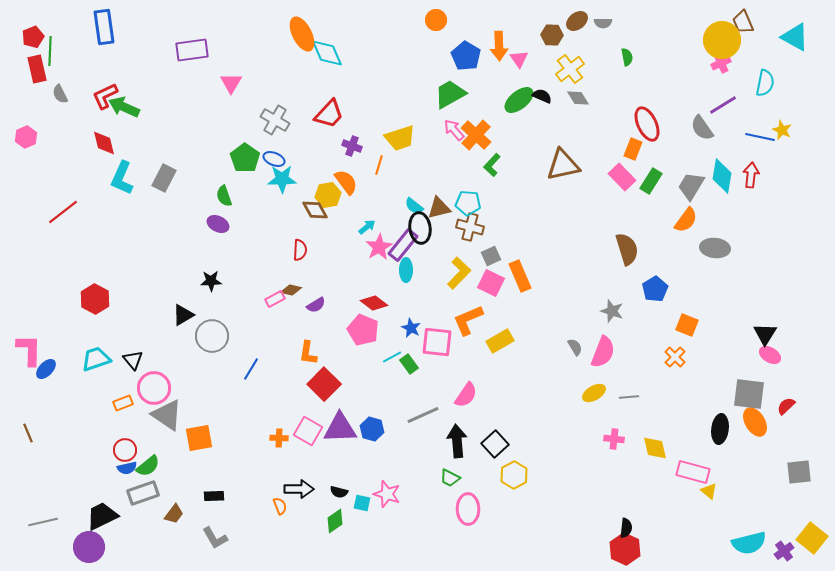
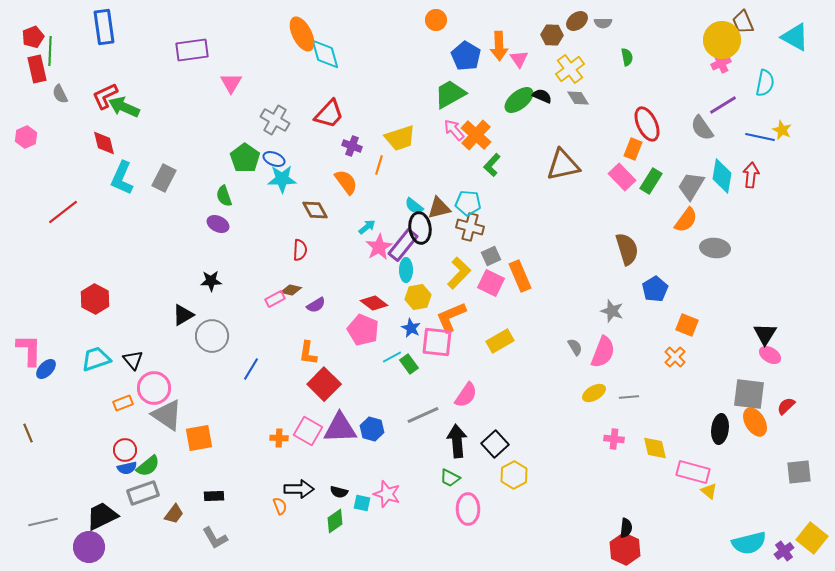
cyan diamond at (327, 53): moved 2 px left, 1 px down; rotated 8 degrees clockwise
yellow hexagon at (328, 195): moved 90 px right, 102 px down
orange L-shape at (468, 320): moved 17 px left, 3 px up
